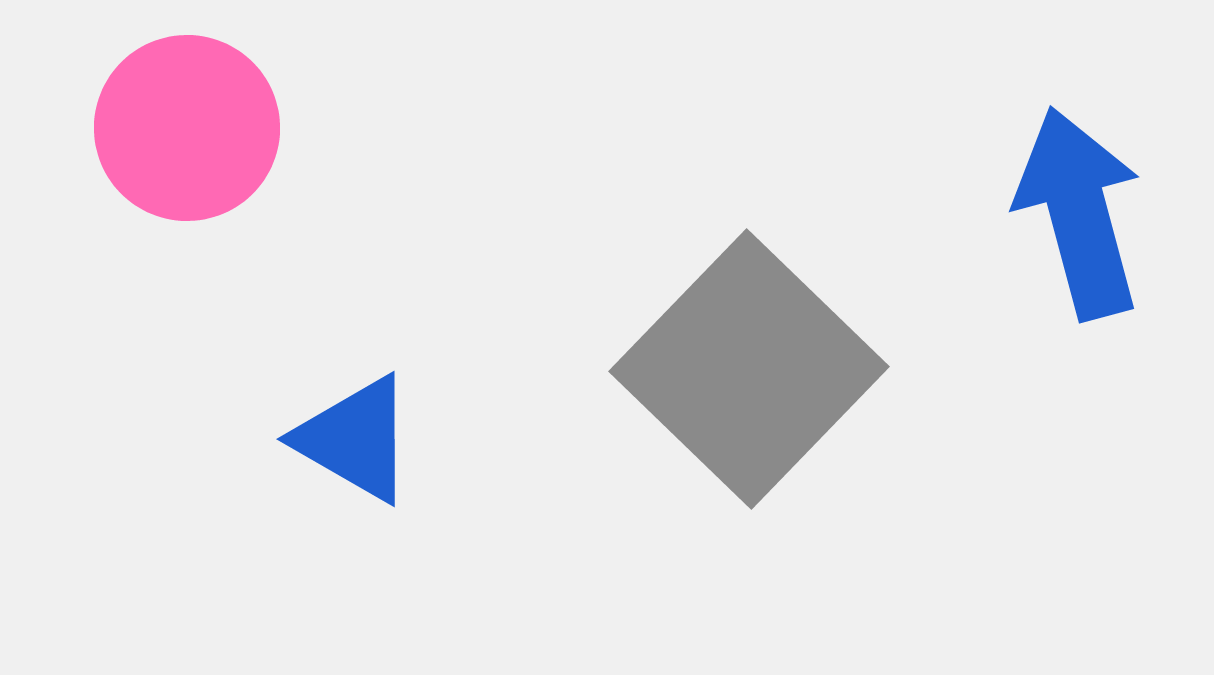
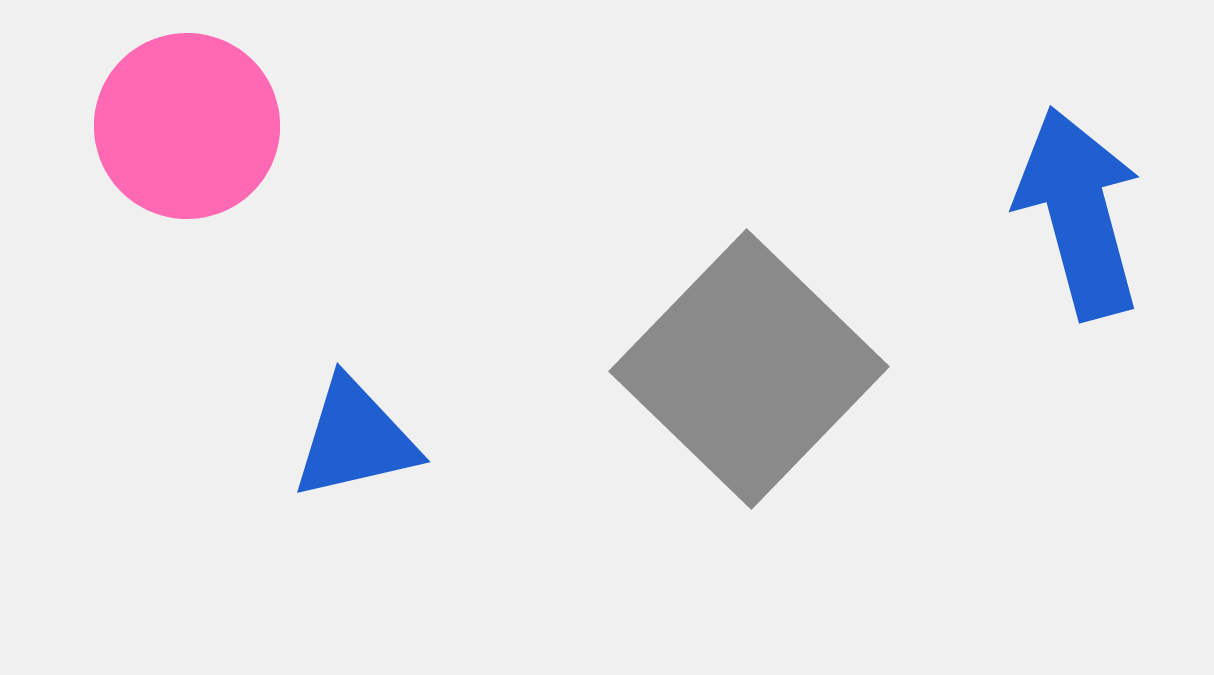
pink circle: moved 2 px up
blue triangle: rotated 43 degrees counterclockwise
